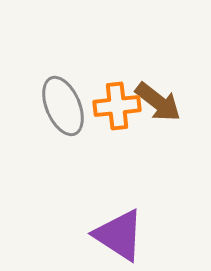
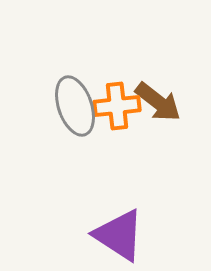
gray ellipse: moved 12 px right; rotated 4 degrees clockwise
